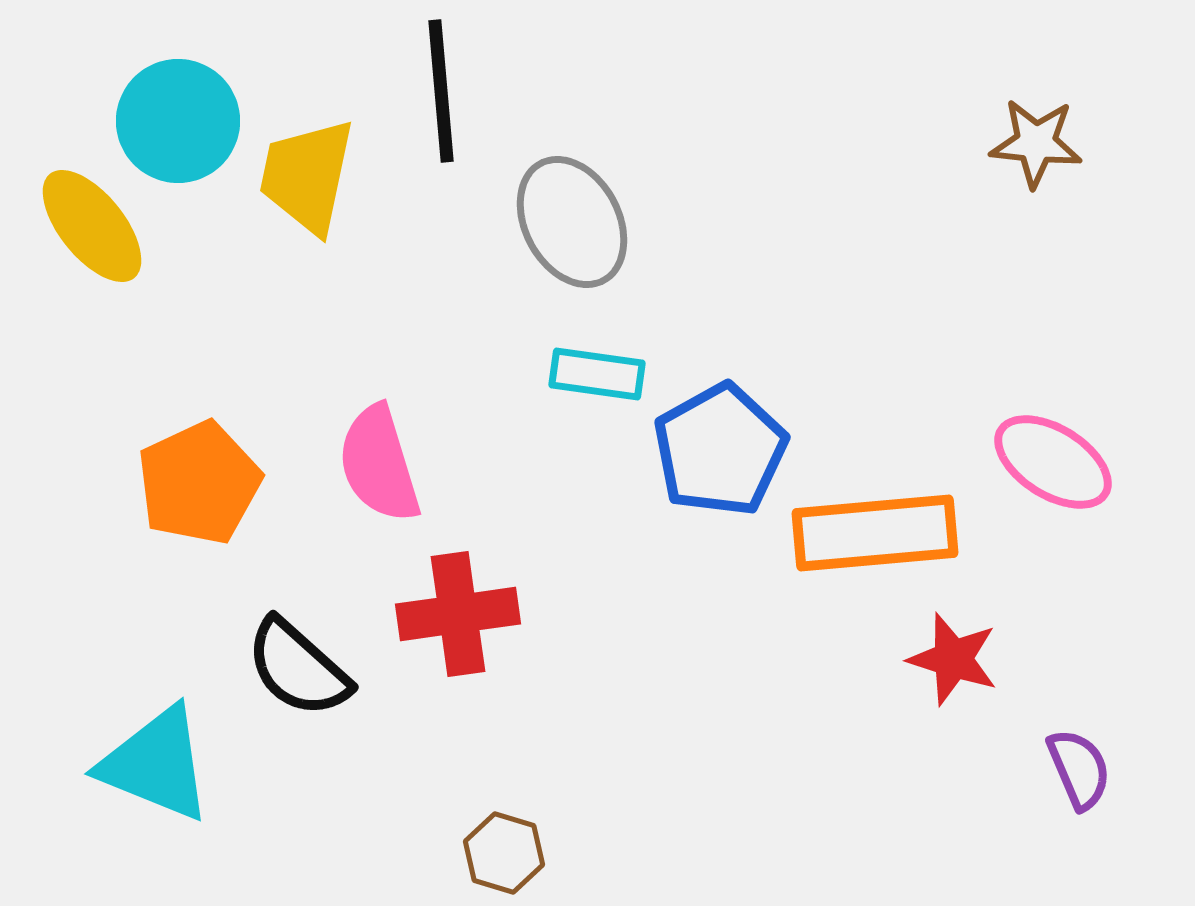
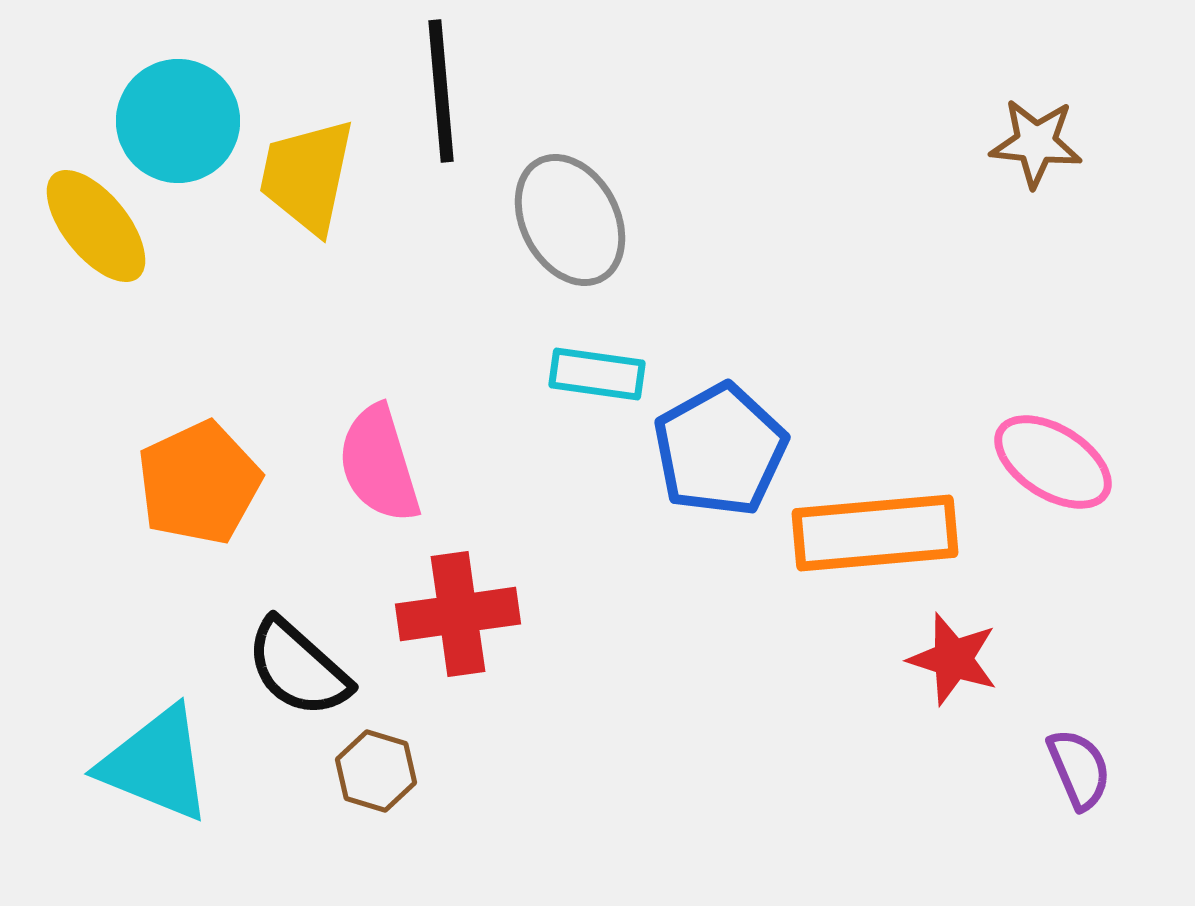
gray ellipse: moved 2 px left, 2 px up
yellow ellipse: moved 4 px right
brown hexagon: moved 128 px left, 82 px up
